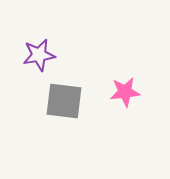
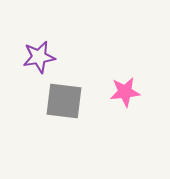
purple star: moved 2 px down
